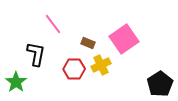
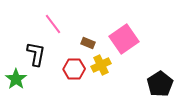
green star: moved 3 px up
